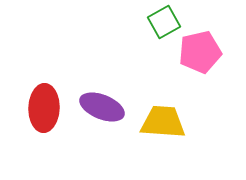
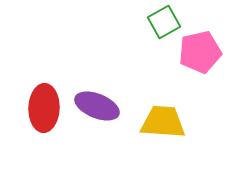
purple ellipse: moved 5 px left, 1 px up
